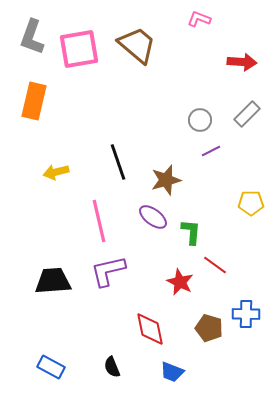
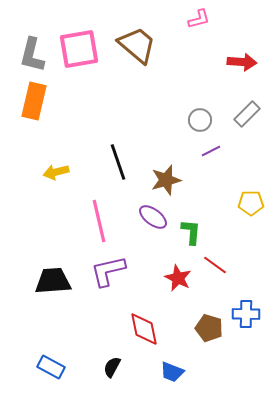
pink L-shape: rotated 145 degrees clockwise
gray L-shape: moved 18 px down; rotated 6 degrees counterclockwise
red star: moved 2 px left, 4 px up
red diamond: moved 6 px left
black semicircle: rotated 50 degrees clockwise
